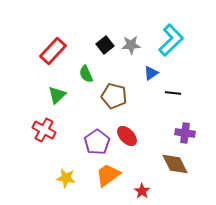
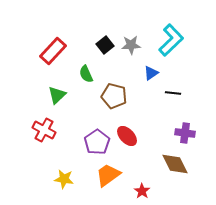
yellow star: moved 2 px left, 1 px down
